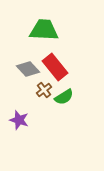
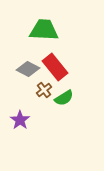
gray diamond: rotated 20 degrees counterclockwise
green semicircle: moved 1 px down
purple star: moved 1 px right; rotated 18 degrees clockwise
